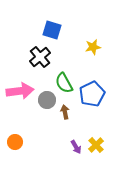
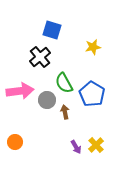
blue pentagon: rotated 15 degrees counterclockwise
